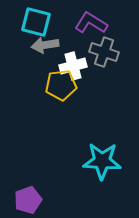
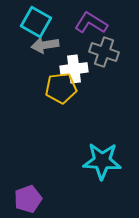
cyan square: rotated 16 degrees clockwise
white cross: moved 1 px right, 3 px down; rotated 8 degrees clockwise
yellow pentagon: moved 3 px down
purple pentagon: moved 1 px up
